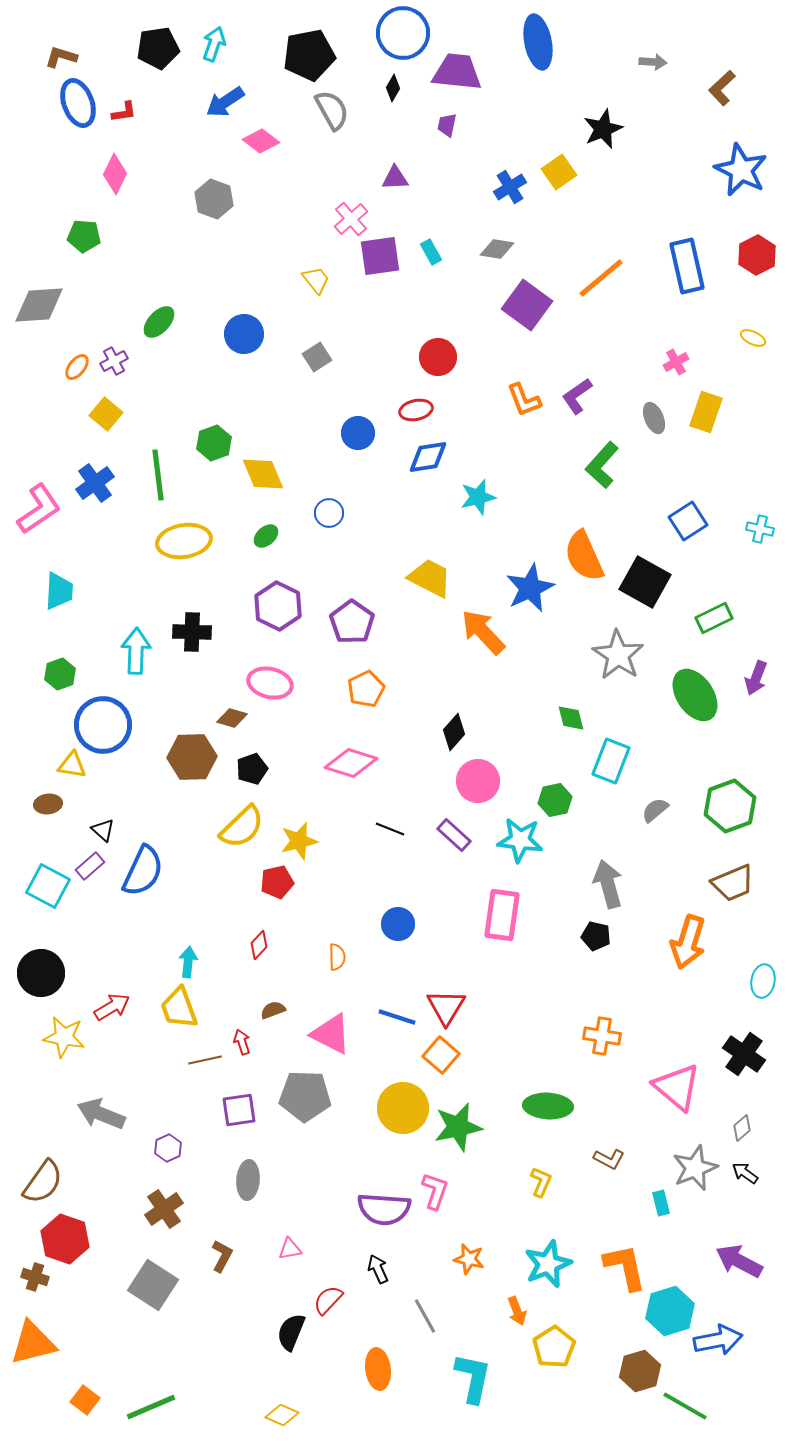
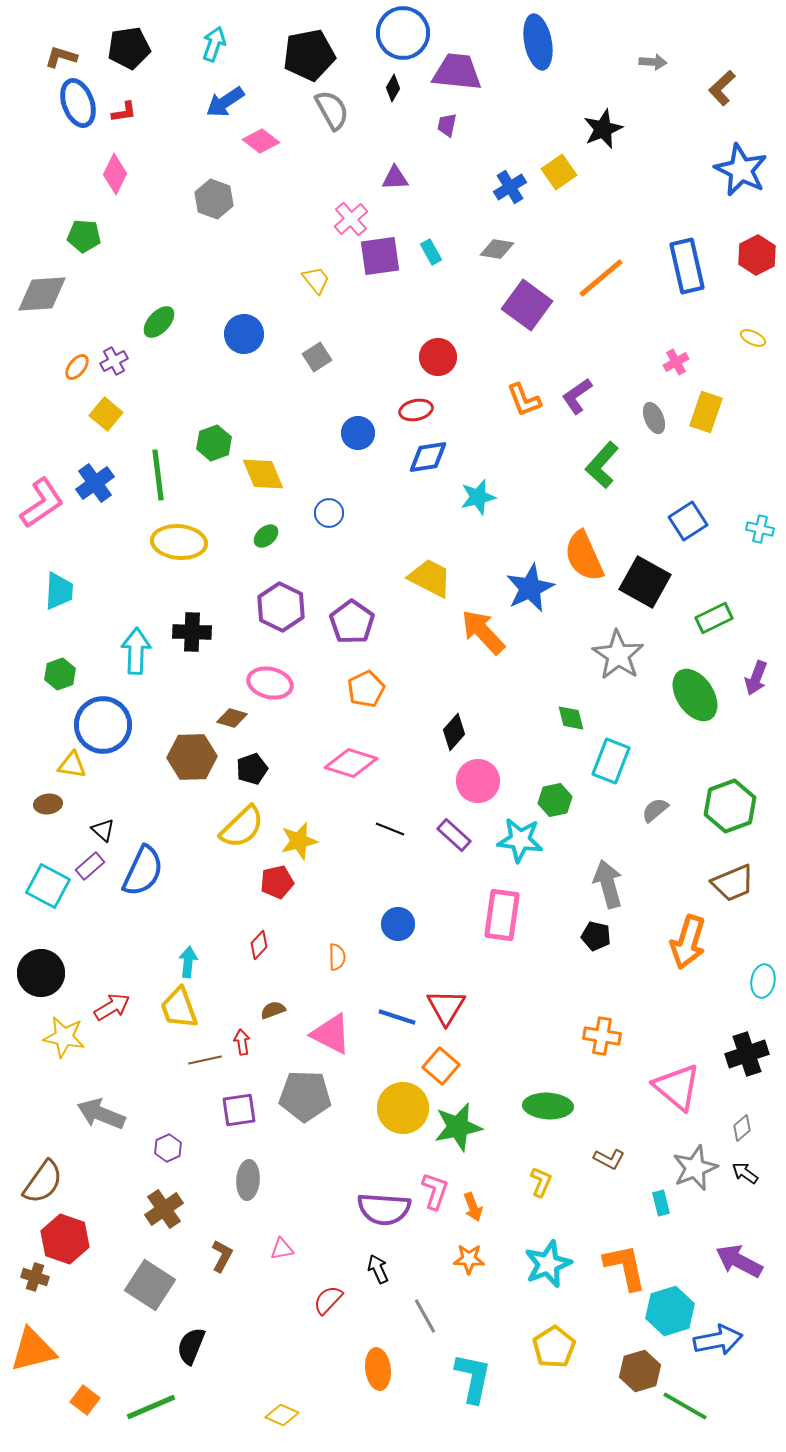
black pentagon at (158, 48): moved 29 px left
gray diamond at (39, 305): moved 3 px right, 11 px up
pink L-shape at (39, 509): moved 3 px right, 6 px up
yellow ellipse at (184, 541): moved 5 px left, 1 px down; rotated 14 degrees clockwise
purple hexagon at (278, 606): moved 3 px right, 1 px down
red arrow at (242, 1042): rotated 10 degrees clockwise
black cross at (744, 1054): moved 3 px right; rotated 36 degrees clockwise
orange square at (441, 1055): moved 11 px down
pink triangle at (290, 1249): moved 8 px left
orange star at (469, 1259): rotated 12 degrees counterclockwise
gray square at (153, 1285): moved 3 px left
orange arrow at (517, 1311): moved 44 px left, 104 px up
black semicircle at (291, 1332): moved 100 px left, 14 px down
orange triangle at (33, 1343): moved 7 px down
